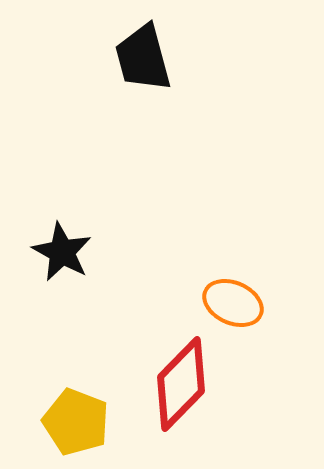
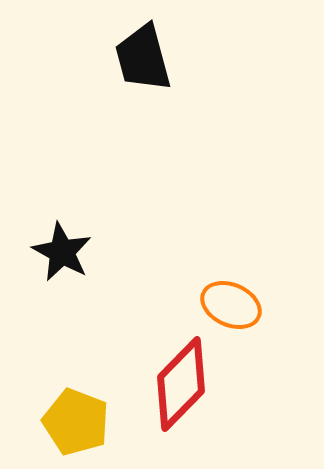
orange ellipse: moved 2 px left, 2 px down
